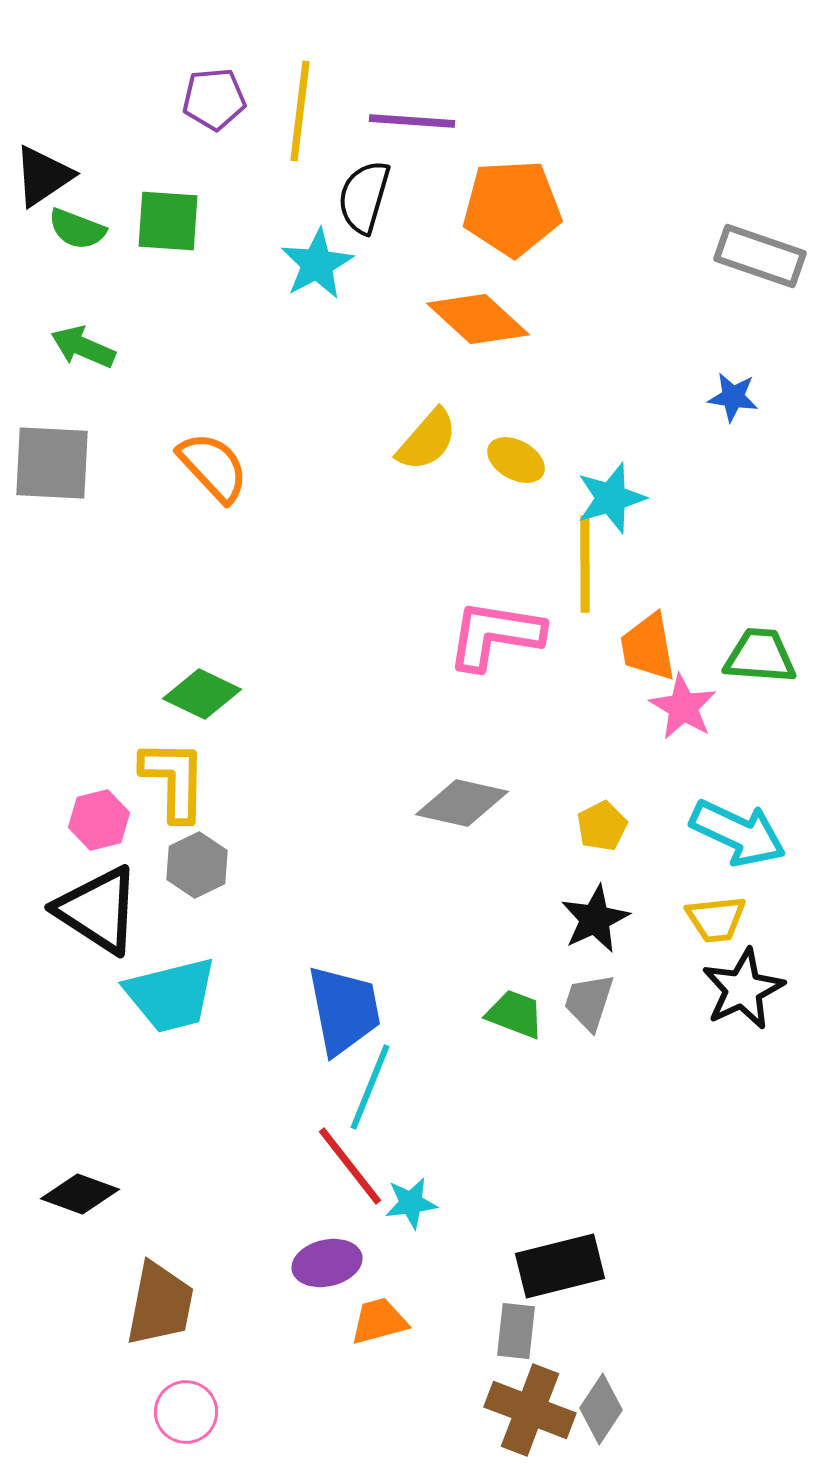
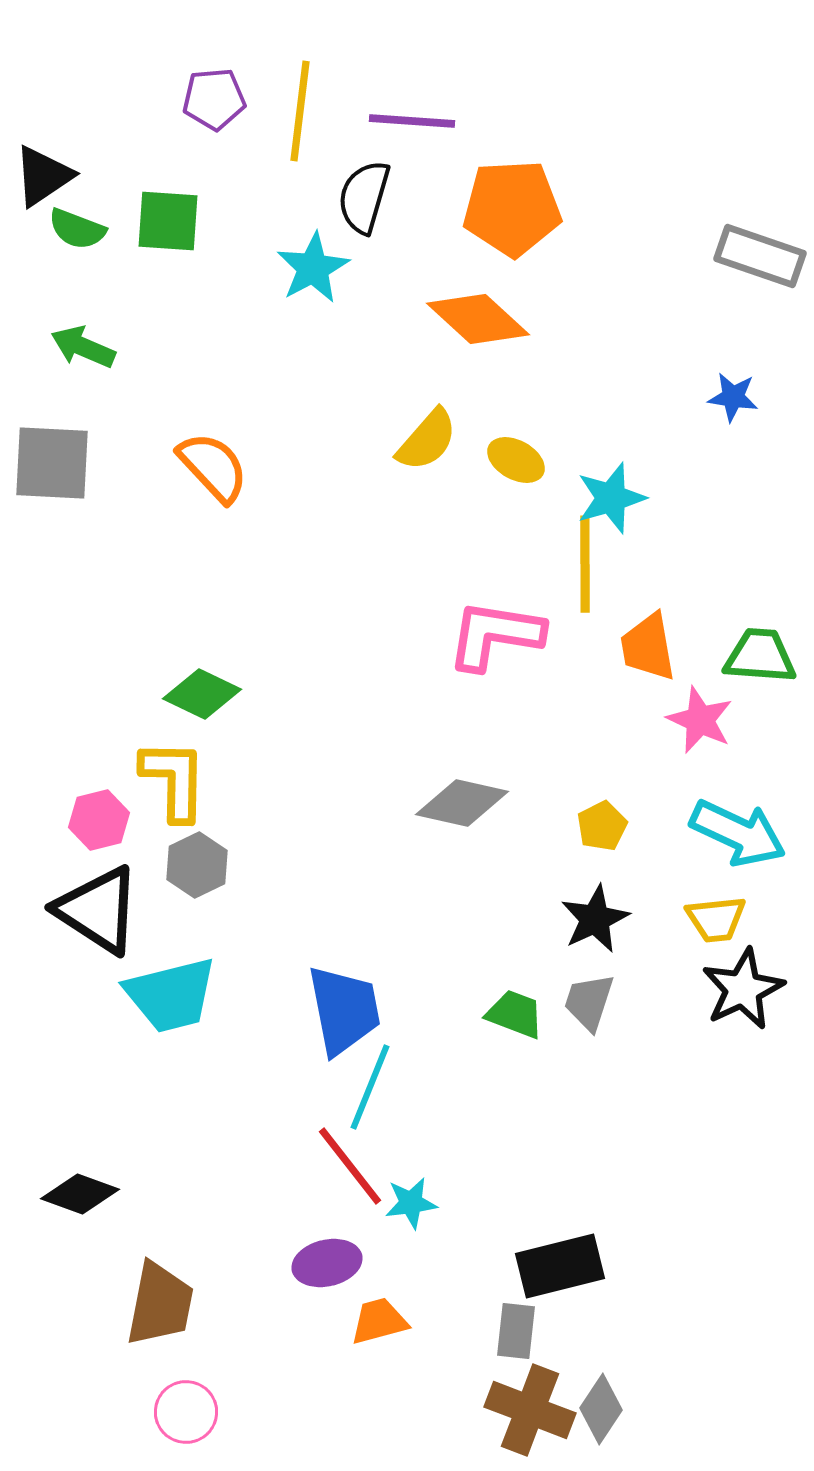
cyan star at (317, 264): moved 4 px left, 4 px down
pink star at (683, 707): moved 17 px right, 13 px down; rotated 6 degrees counterclockwise
